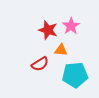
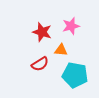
pink star: rotated 18 degrees clockwise
red star: moved 6 px left, 2 px down
cyan pentagon: rotated 15 degrees clockwise
